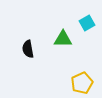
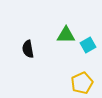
cyan square: moved 1 px right, 22 px down
green triangle: moved 3 px right, 4 px up
